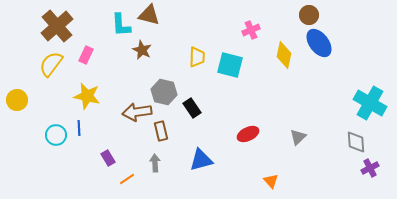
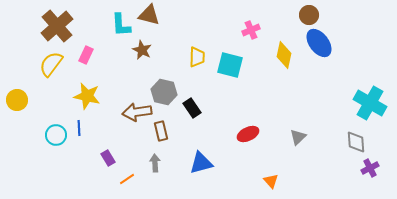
blue triangle: moved 3 px down
